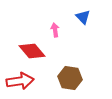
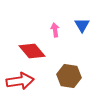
blue triangle: moved 1 px left, 8 px down; rotated 14 degrees clockwise
brown hexagon: moved 1 px left, 2 px up
